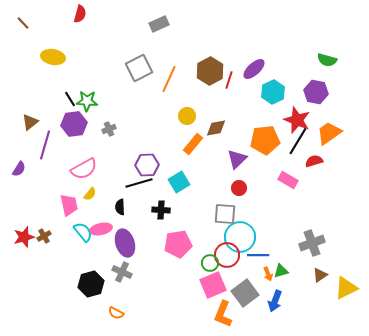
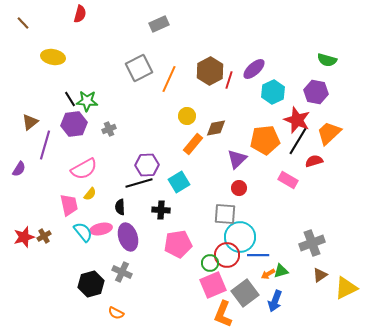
orange trapezoid at (329, 133): rotated 8 degrees counterclockwise
purple ellipse at (125, 243): moved 3 px right, 6 px up
orange arrow at (268, 274): rotated 80 degrees clockwise
